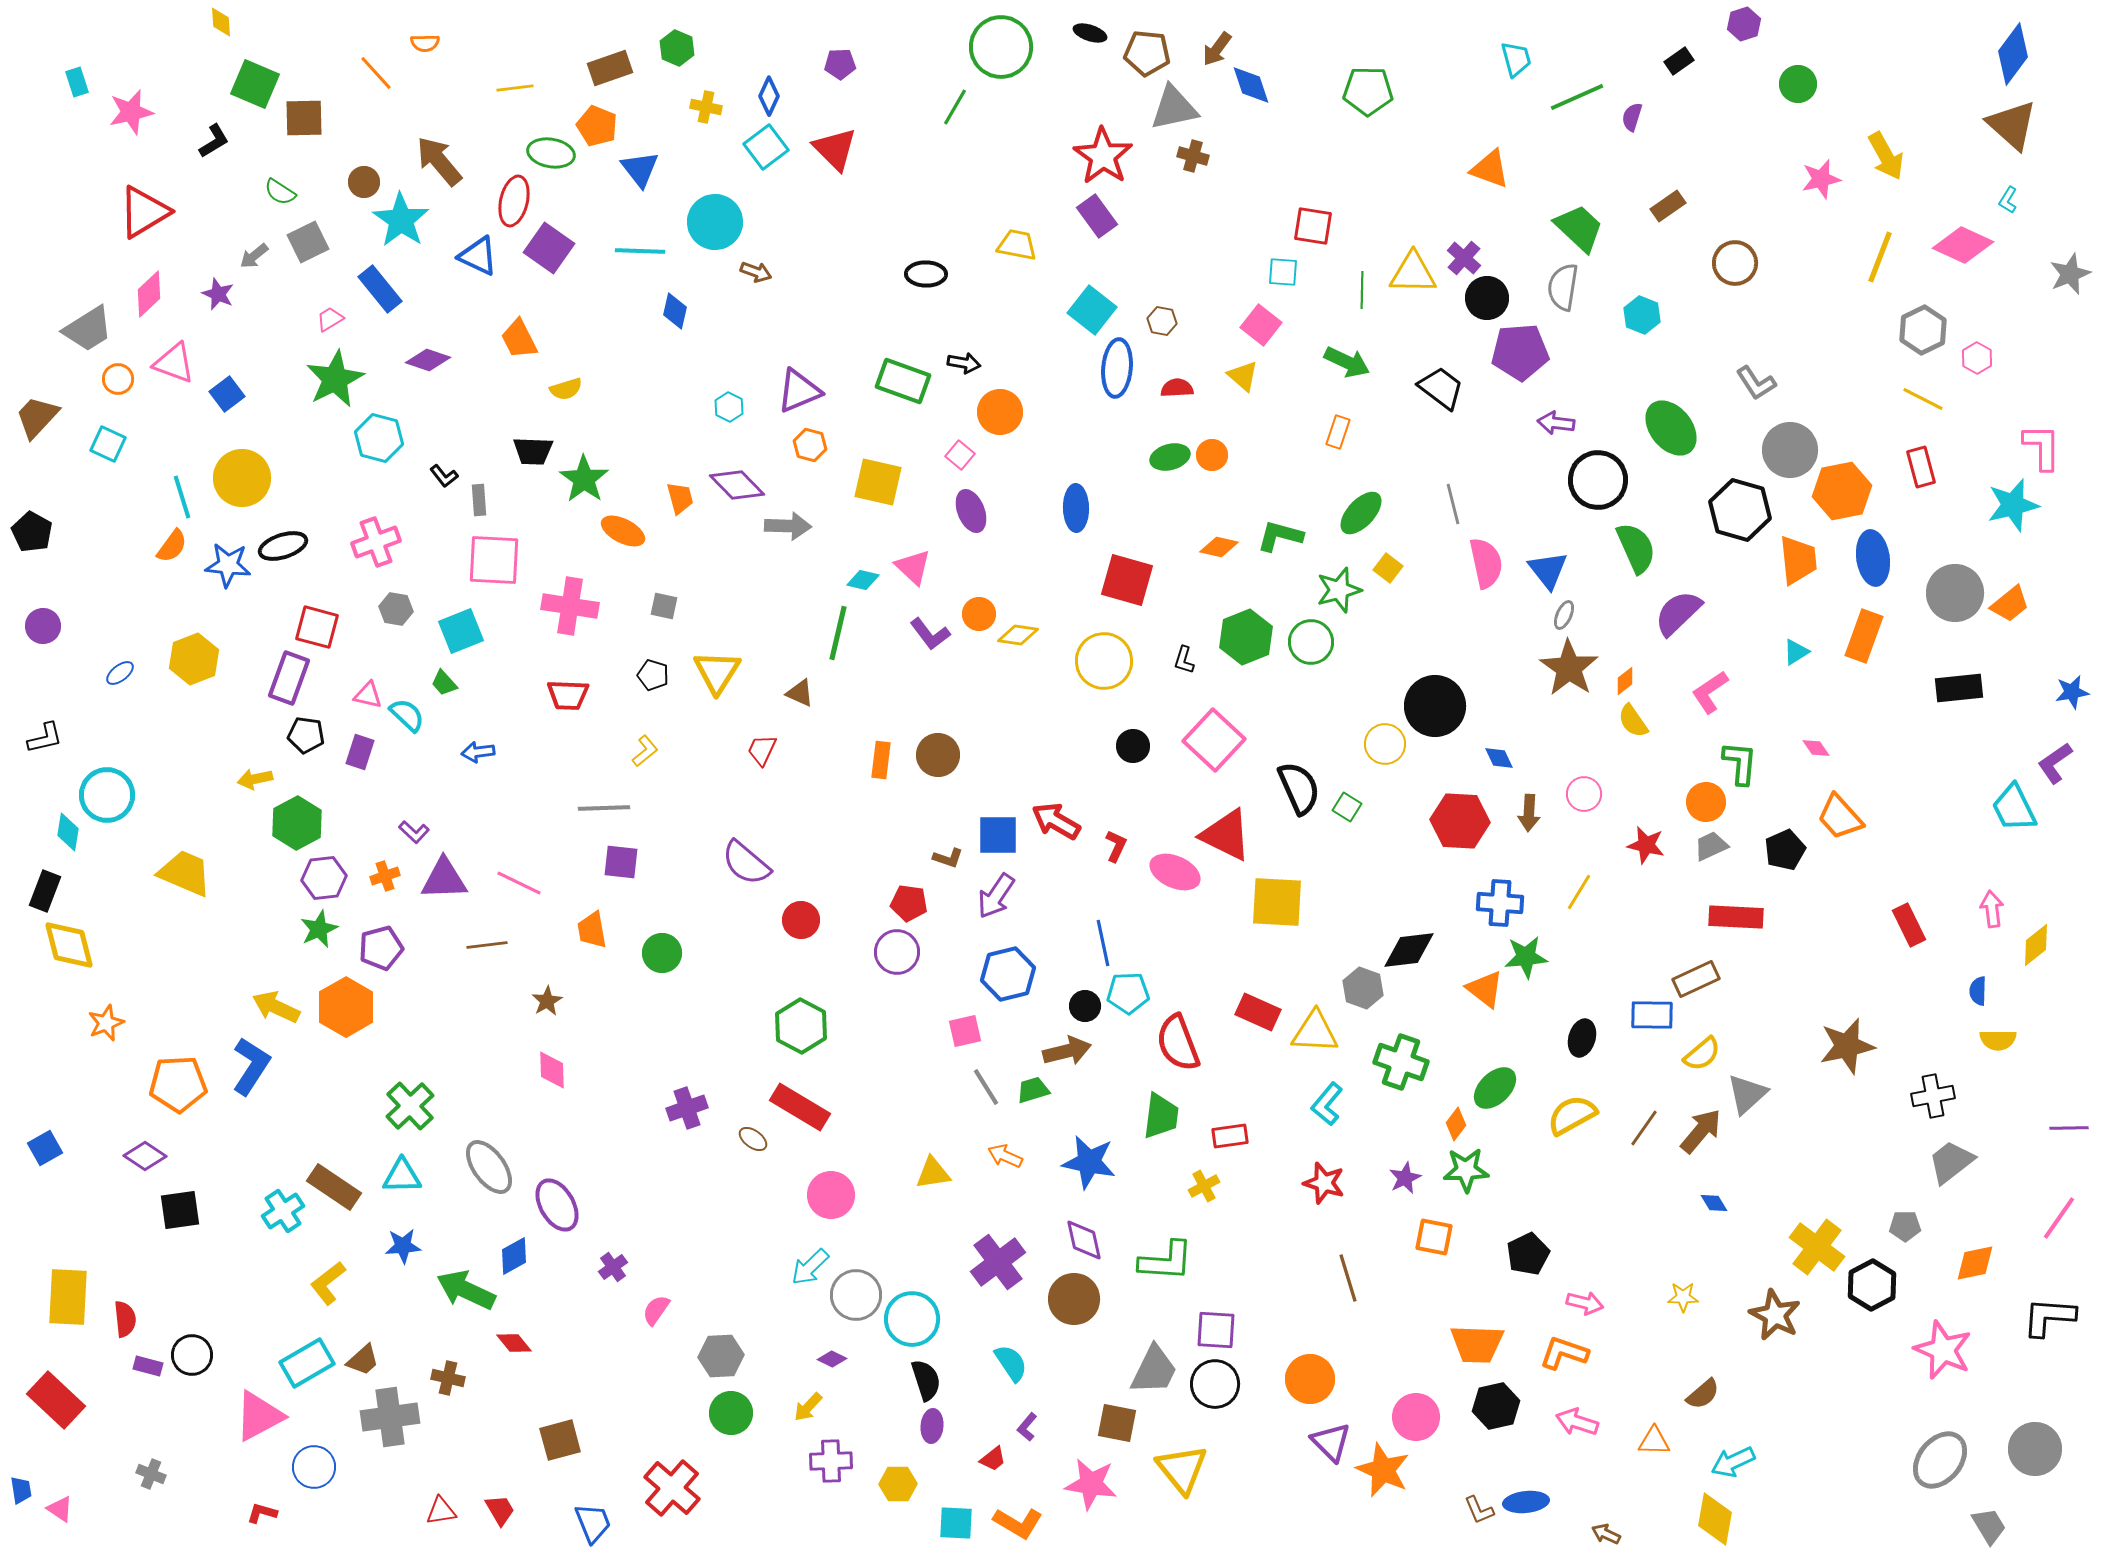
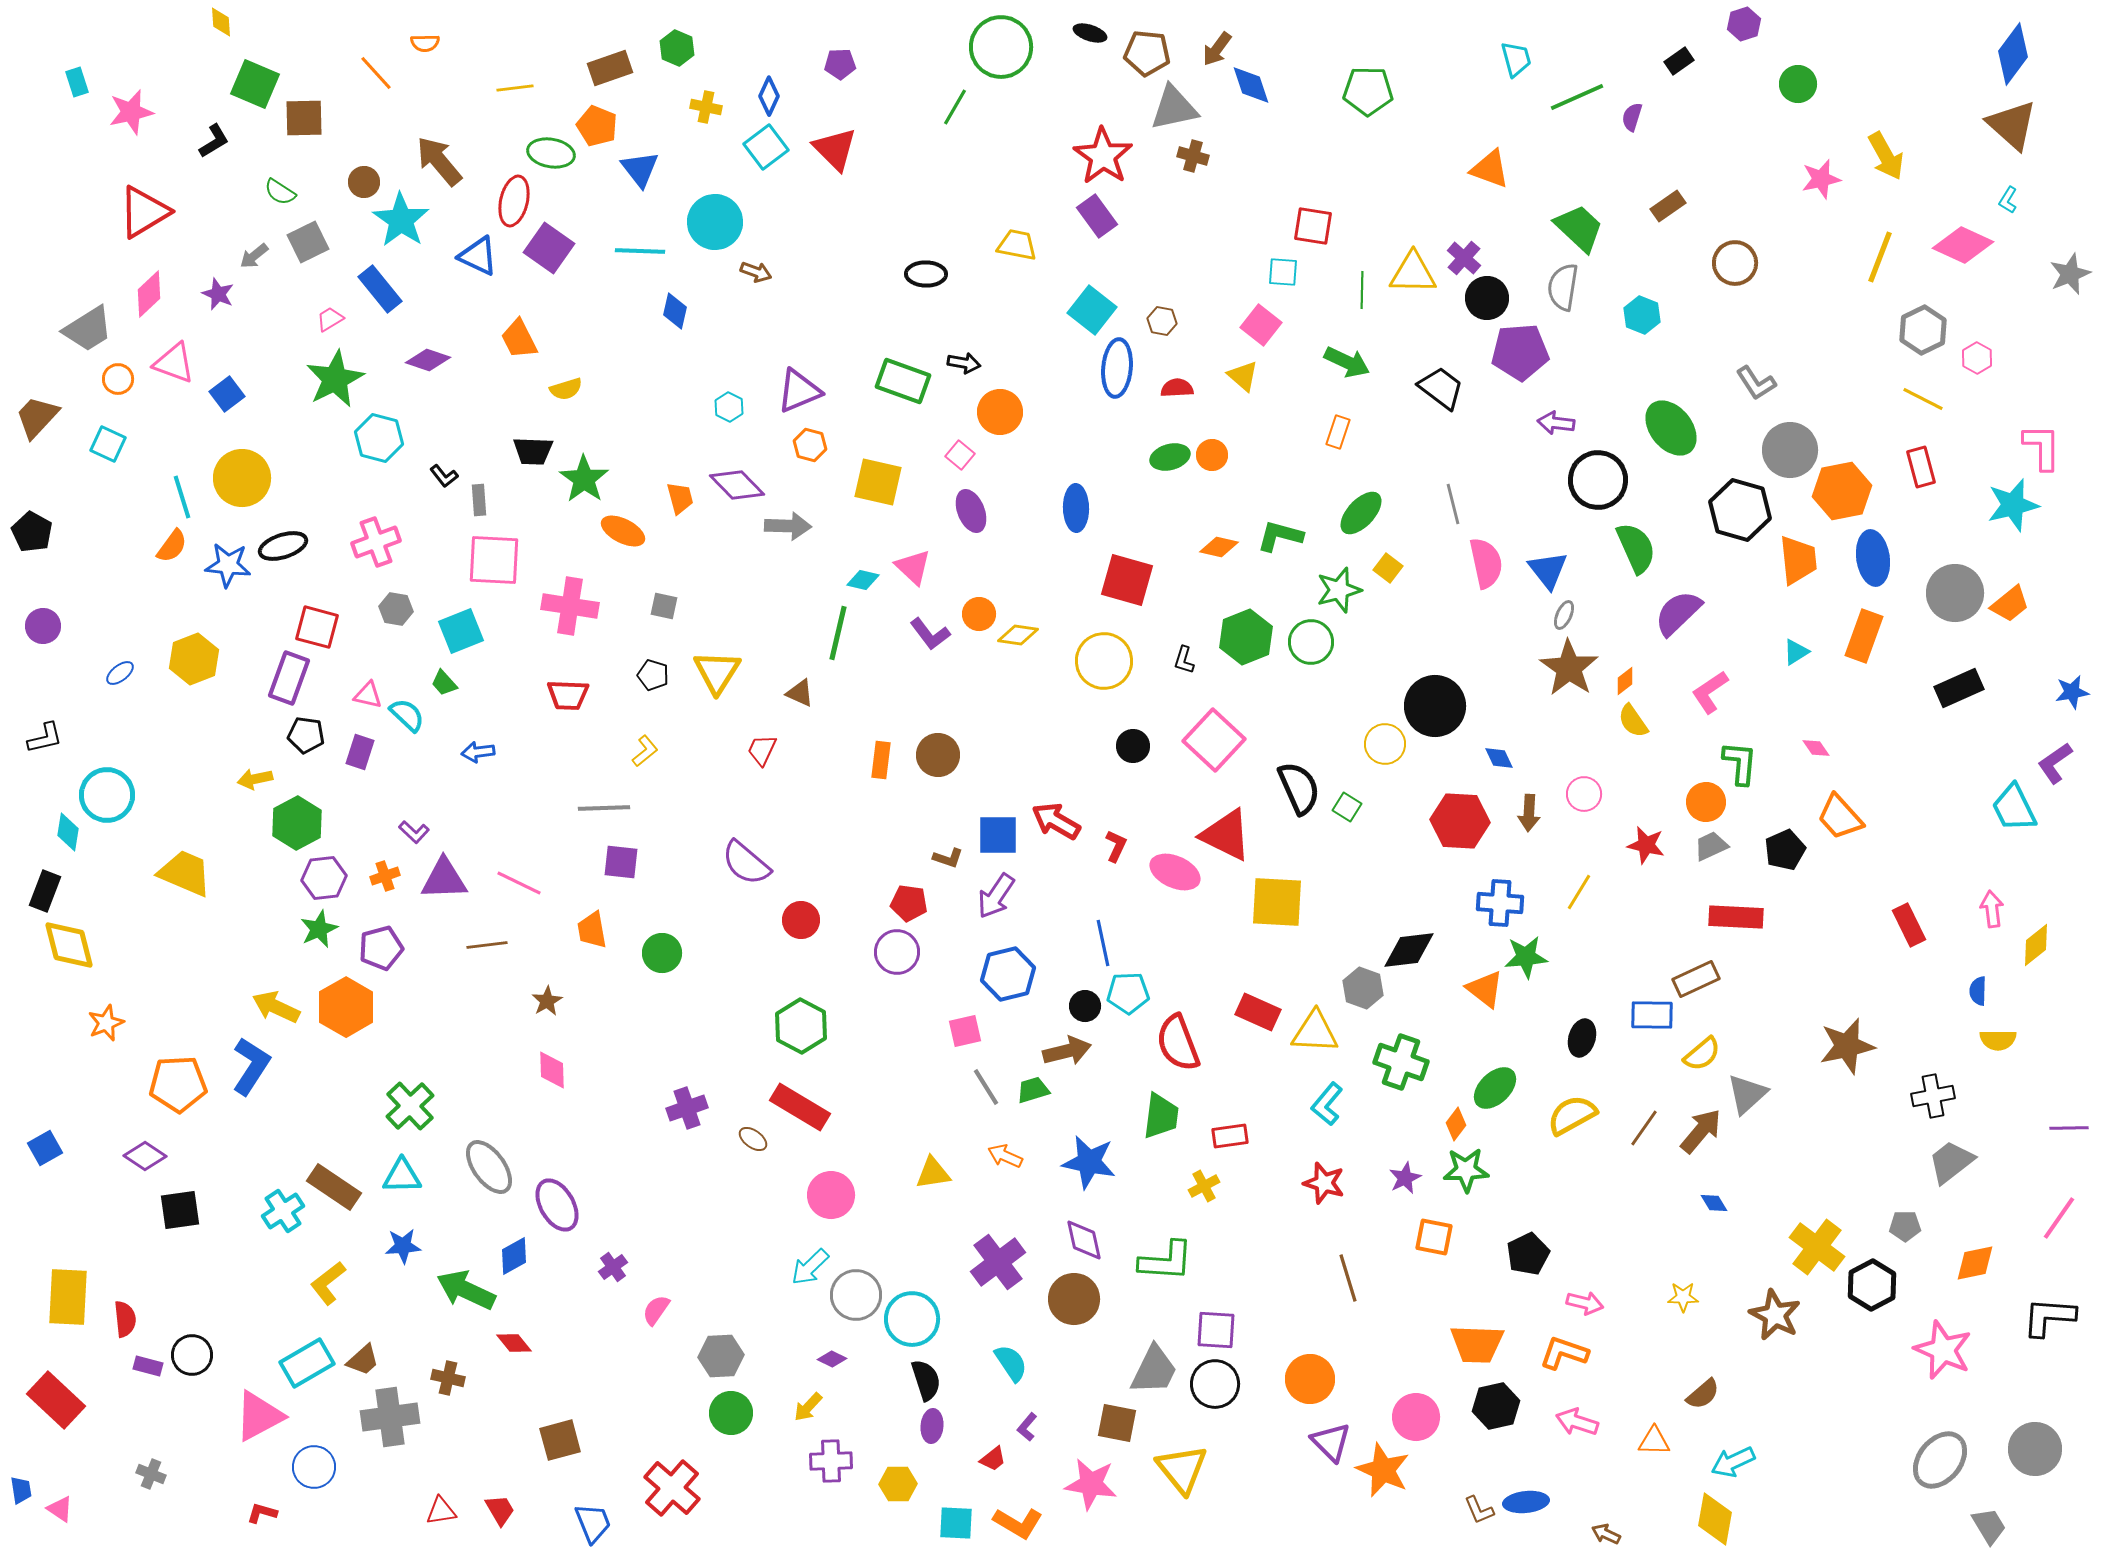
black rectangle at (1959, 688): rotated 18 degrees counterclockwise
